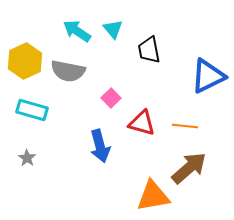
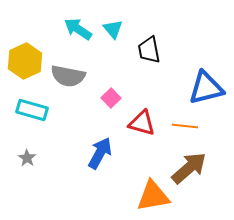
cyan arrow: moved 1 px right, 2 px up
gray semicircle: moved 5 px down
blue triangle: moved 2 px left, 12 px down; rotated 12 degrees clockwise
blue arrow: moved 7 px down; rotated 136 degrees counterclockwise
